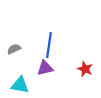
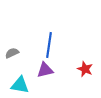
gray semicircle: moved 2 px left, 4 px down
purple triangle: moved 2 px down
